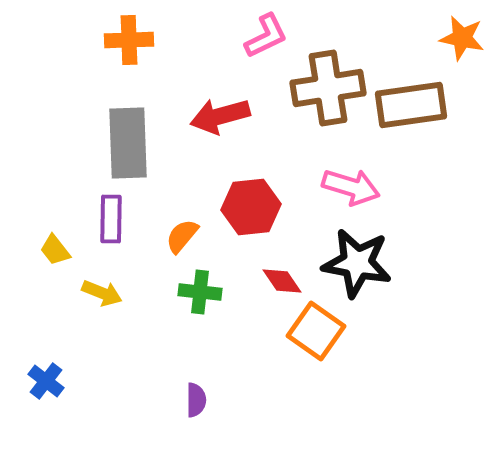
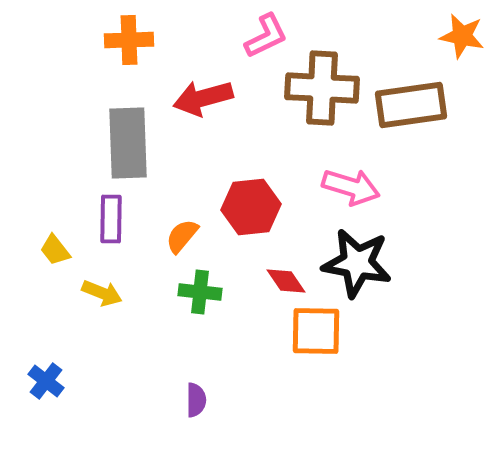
orange star: moved 2 px up
brown cross: moved 6 px left; rotated 12 degrees clockwise
red arrow: moved 17 px left, 18 px up
red diamond: moved 4 px right
orange square: rotated 34 degrees counterclockwise
